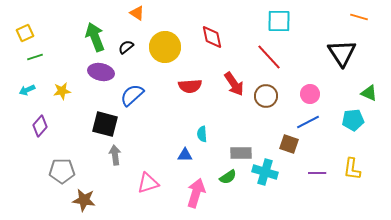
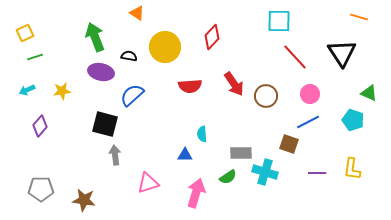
red diamond: rotated 55 degrees clockwise
black semicircle: moved 3 px right, 9 px down; rotated 49 degrees clockwise
red line: moved 26 px right
cyan pentagon: rotated 25 degrees clockwise
gray pentagon: moved 21 px left, 18 px down
